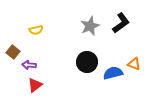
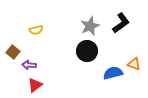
black circle: moved 11 px up
